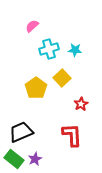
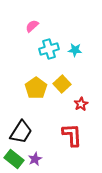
yellow square: moved 6 px down
black trapezoid: rotated 145 degrees clockwise
